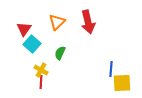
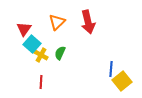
yellow cross: moved 15 px up
yellow square: moved 2 px up; rotated 36 degrees counterclockwise
